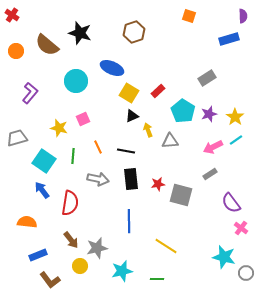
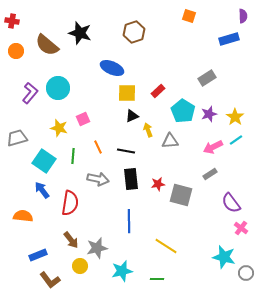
red cross at (12, 15): moved 6 px down; rotated 24 degrees counterclockwise
cyan circle at (76, 81): moved 18 px left, 7 px down
yellow square at (129, 93): moved 2 px left; rotated 30 degrees counterclockwise
orange semicircle at (27, 222): moved 4 px left, 6 px up
